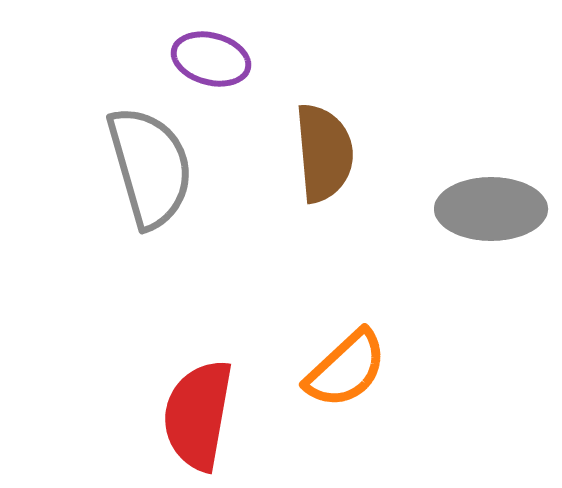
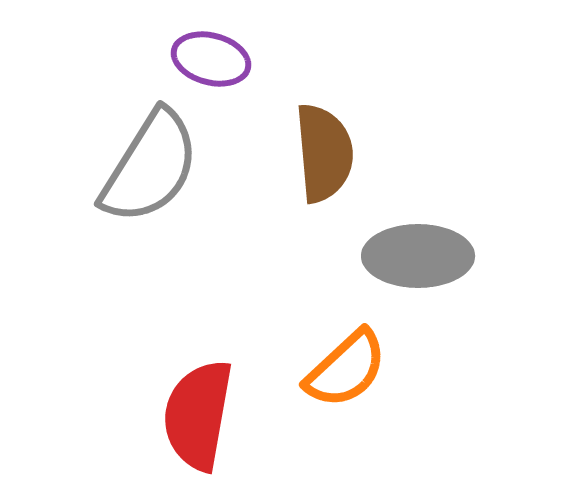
gray semicircle: rotated 48 degrees clockwise
gray ellipse: moved 73 px left, 47 px down
